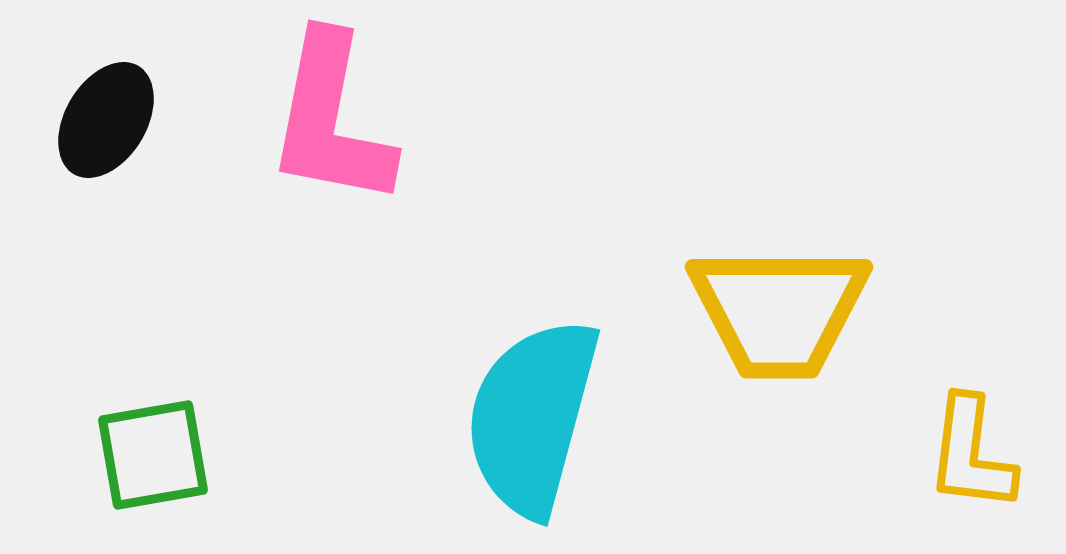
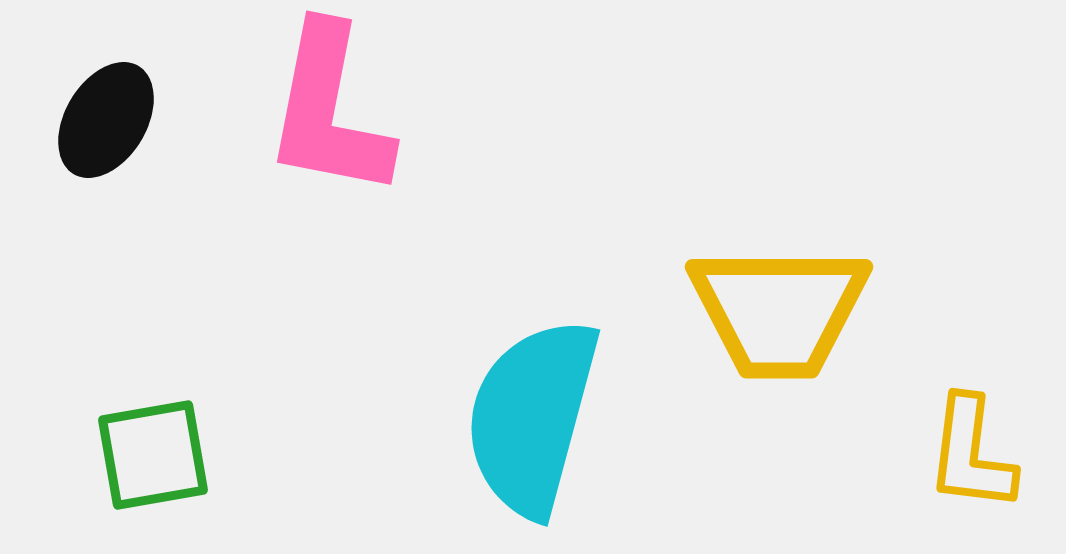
pink L-shape: moved 2 px left, 9 px up
